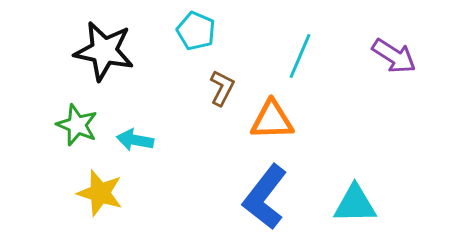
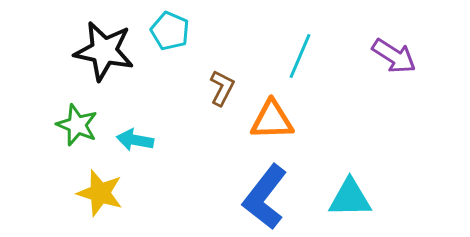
cyan pentagon: moved 26 px left
cyan triangle: moved 5 px left, 6 px up
